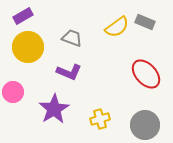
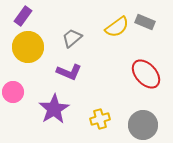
purple rectangle: rotated 24 degrees counterclockwise
gray trapezoid: rotated 60 degrees counterclockwise
gray circle: moved 2 px left
